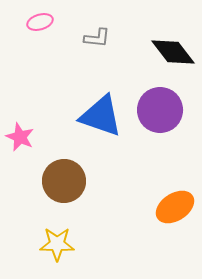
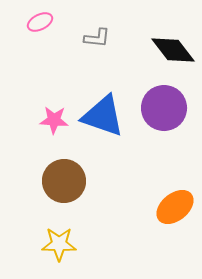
pink ellipse: rotated 10 degrees counterclockwise
black diamond: moved 2 px up
purple circle: moved 4 px right, 2 px up
blue triangle: moved 2 px right
pink star: moved 34 px right, 17 px up; rotated 20 degrees counterclockwise
orange ellipse: rotated 6 degrees counterclockwise
yellow star: moved 2 px right
